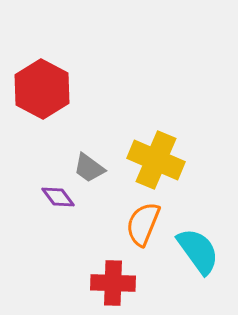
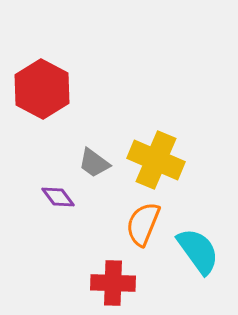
gray trapezoid: moved 5 px right, 5 px up
